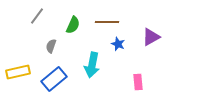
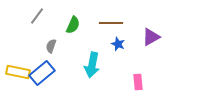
brown line: moved 4 px right, 1 px down
yellow rectangle: rotated 25 degrees clockwise
blue rectangle: moved 12 px left, 6 px up
